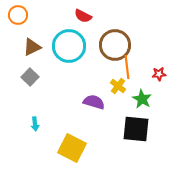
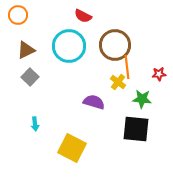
brown triangle: moved 6 px left, 3 px down
yellow cross: moved 4 px up
green star: rotated 24 degrees counterclockwise
